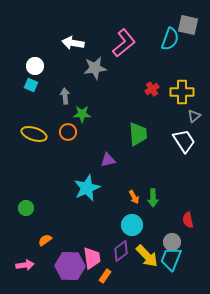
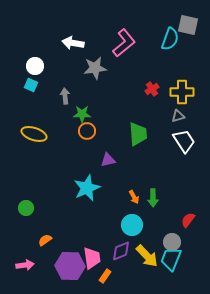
gray triangle: moved 16 px left; rotated 24 degrees clockwise
orange circle: moved 19 px right, 1 px up
red semicircle: rotated 49 degrees clockwise
purple diamond: rotated 15 degrees clockwise
